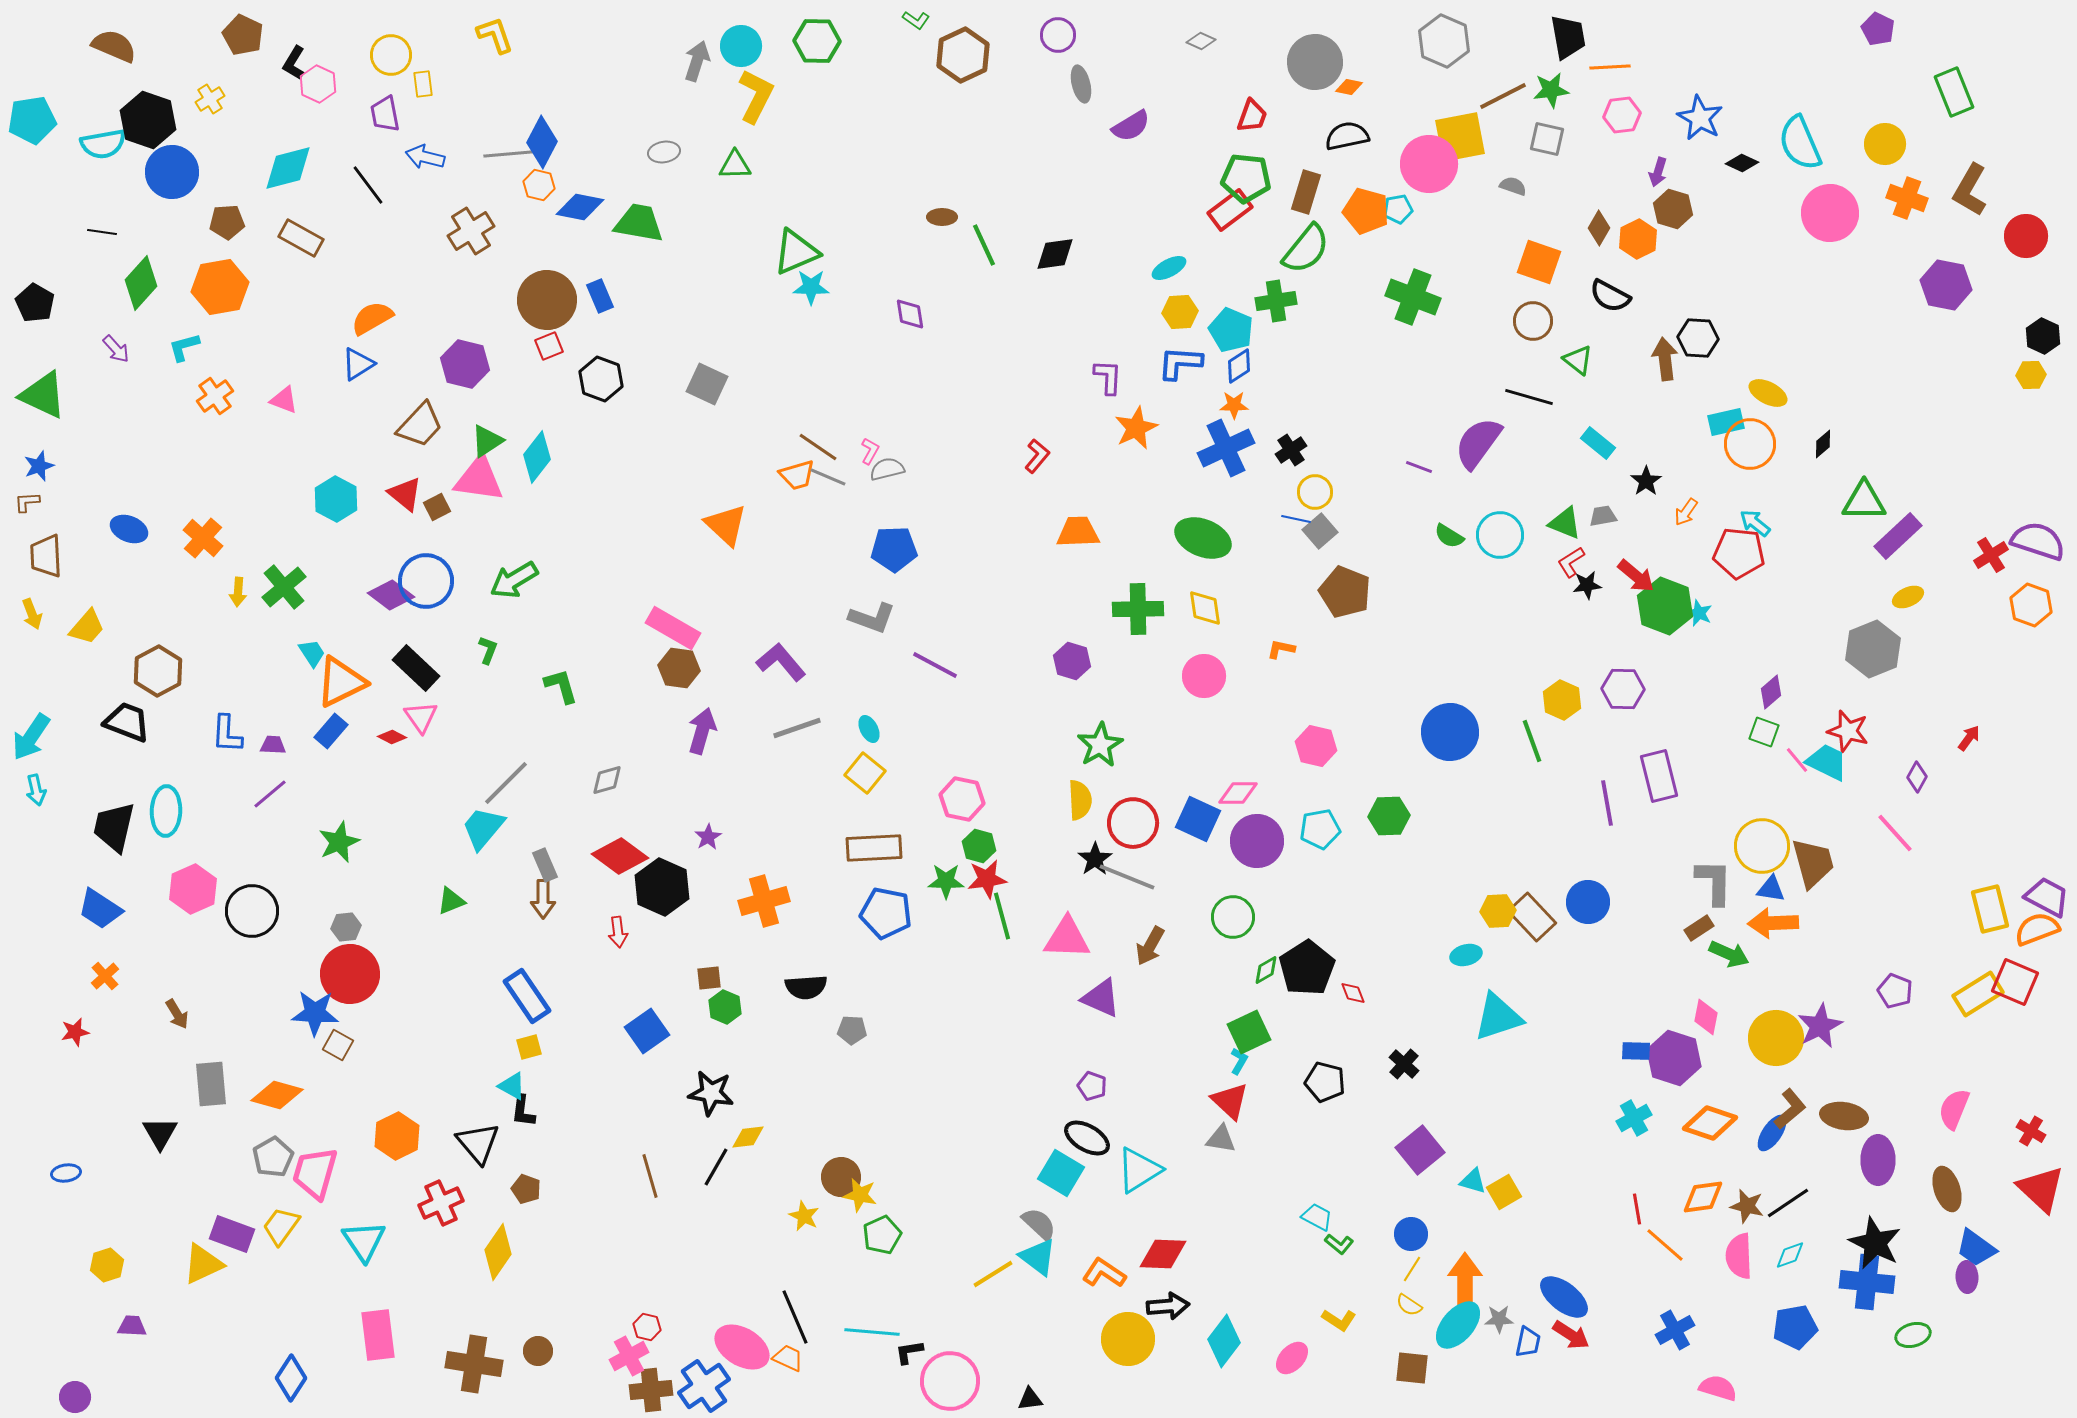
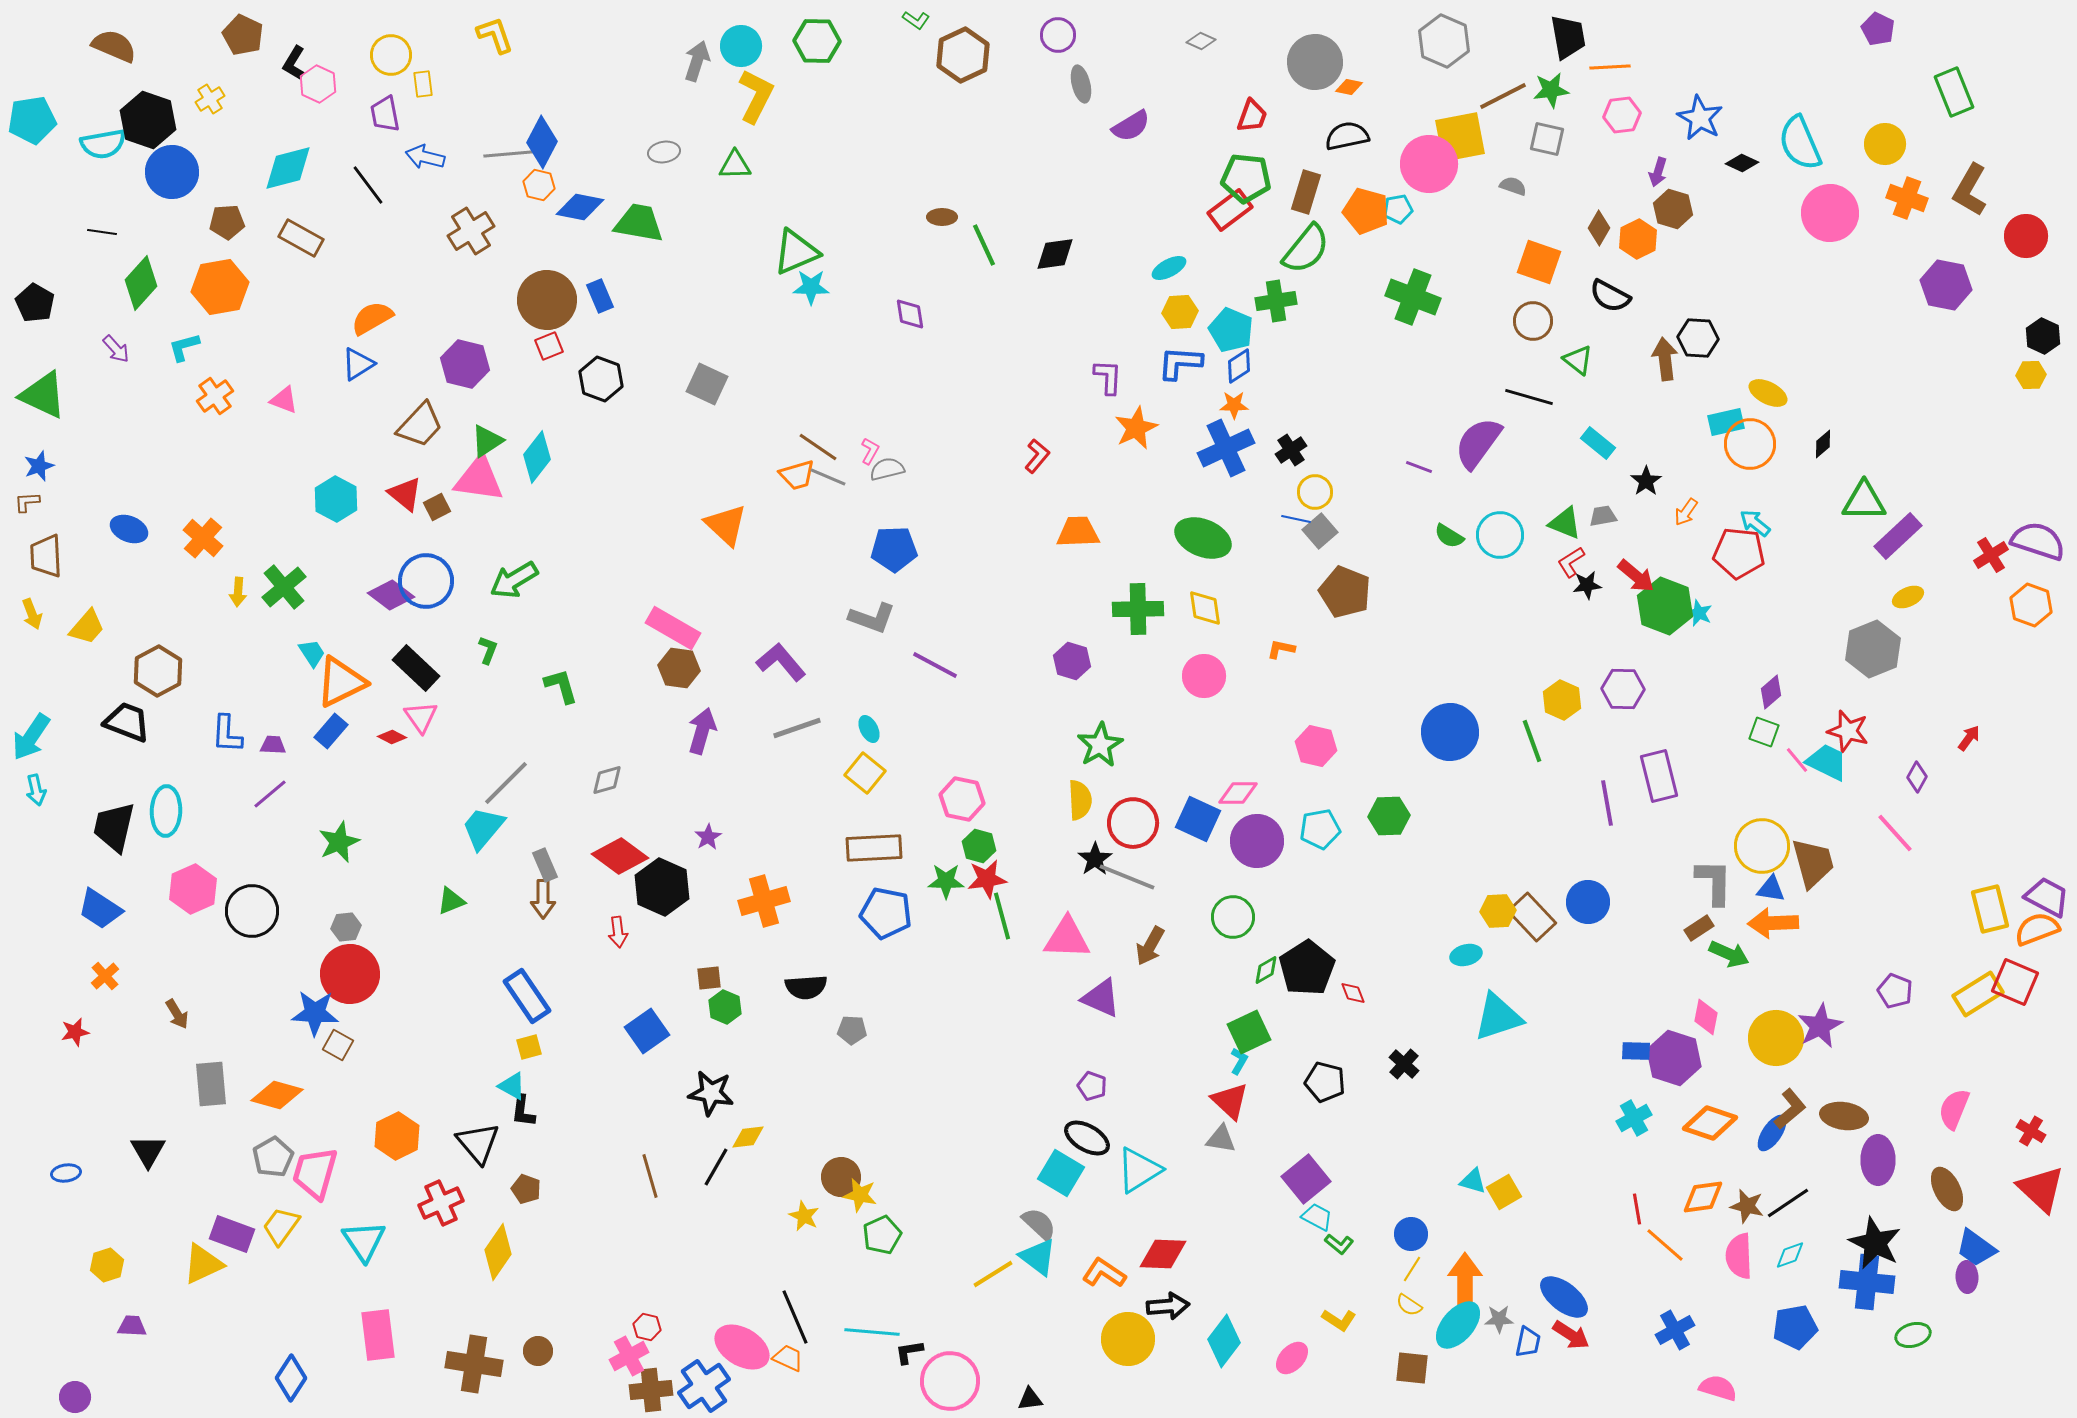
black triangle at (160, 1133): moved 12 px left, 18 px down
purple square at (1420, 1150): moved 114 px left, 29 px down
brown ellipse at (1947, 1189): rotated 9 degrees counterclockwise
